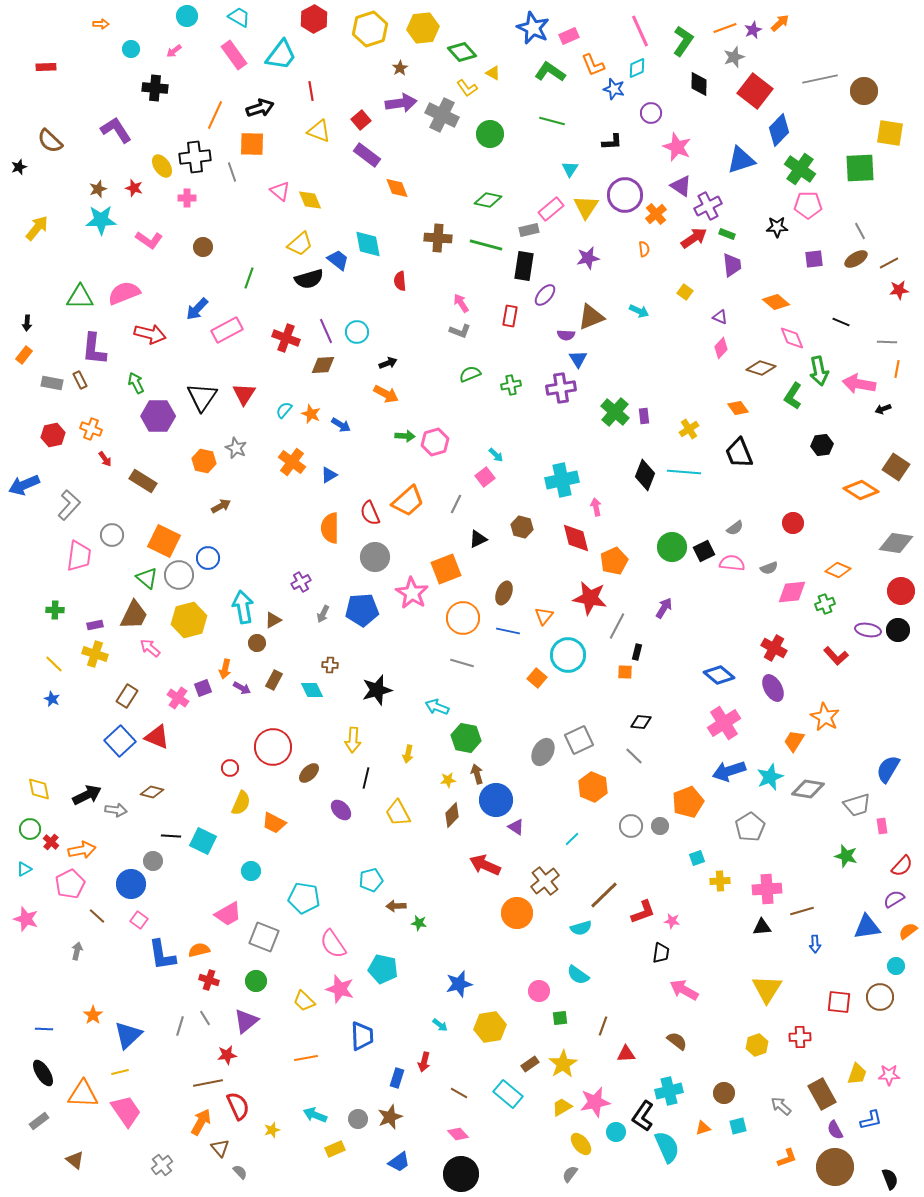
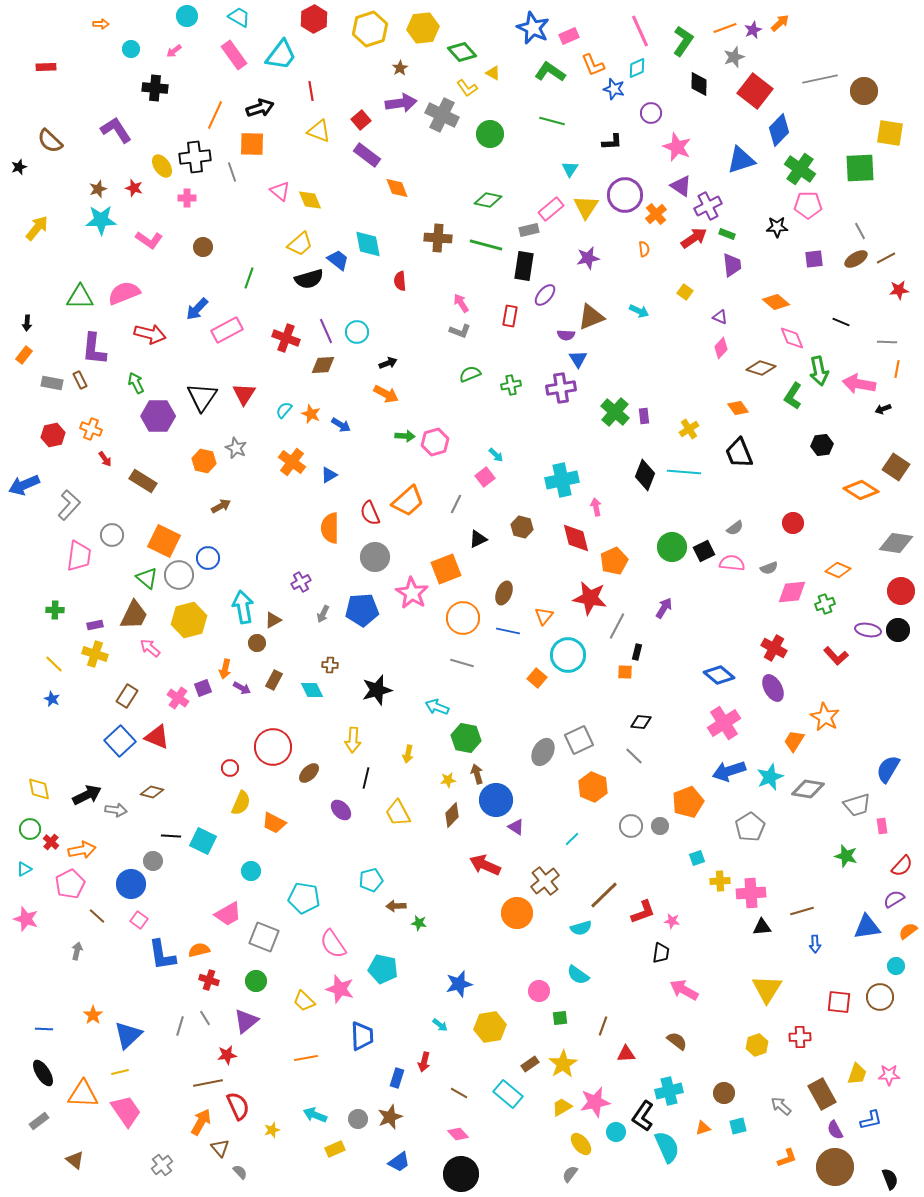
brown line at (889, 263): moved 3 px left, 5 px up
pink cross at (767, 889): moved 16 px left, 4 px down
